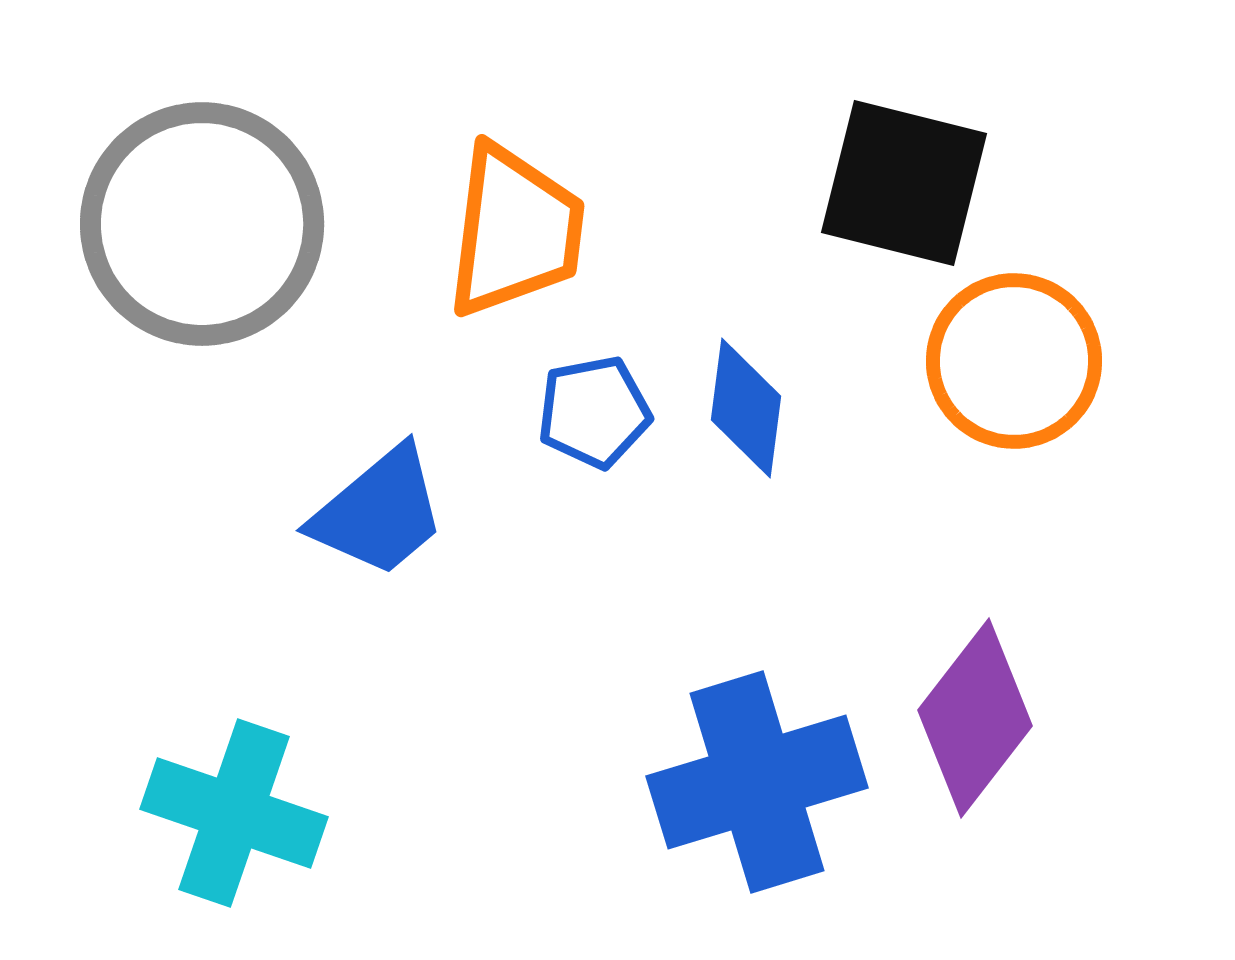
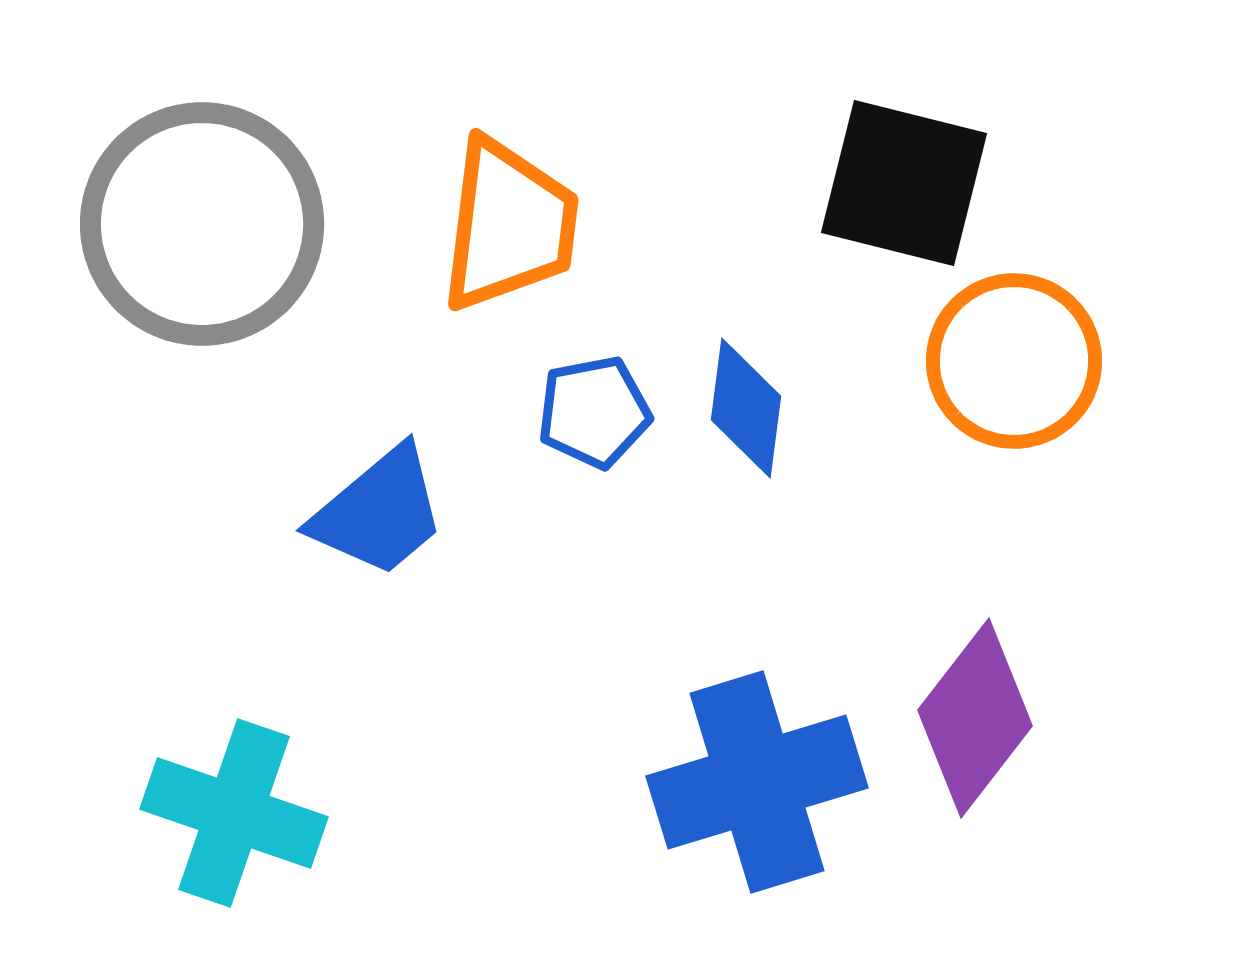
orange trapezoid: moved 6 px left, 6 px up
